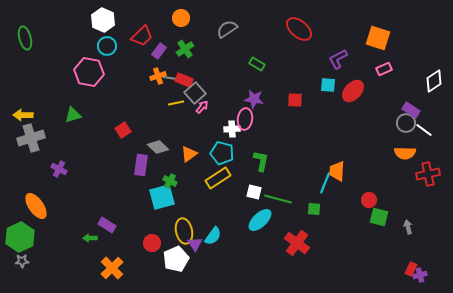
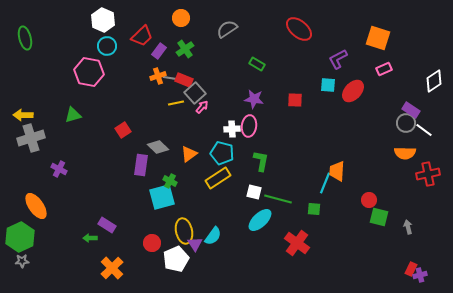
pink ellipse at (245, 119): moved 4 px right, 7 px down
